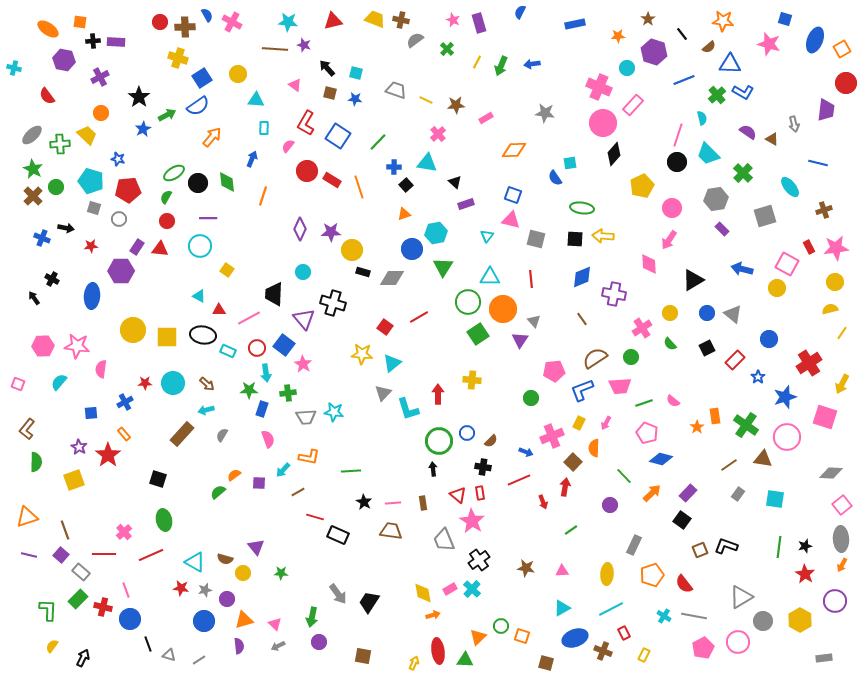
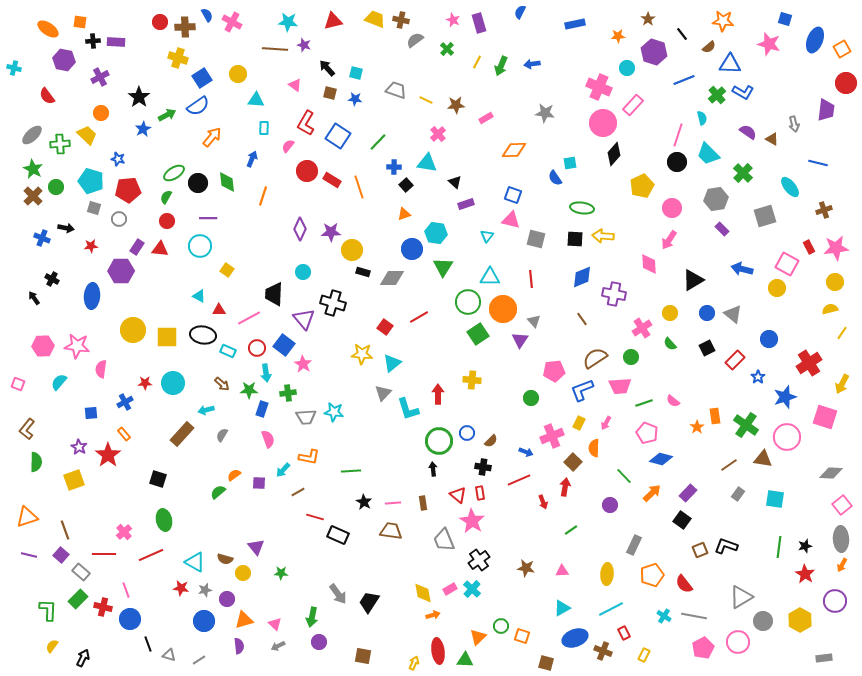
cyan hexagon at (436, 233): rotated 20 degrees clockwise
brown arrow at (207, 384): moved 15 px right
